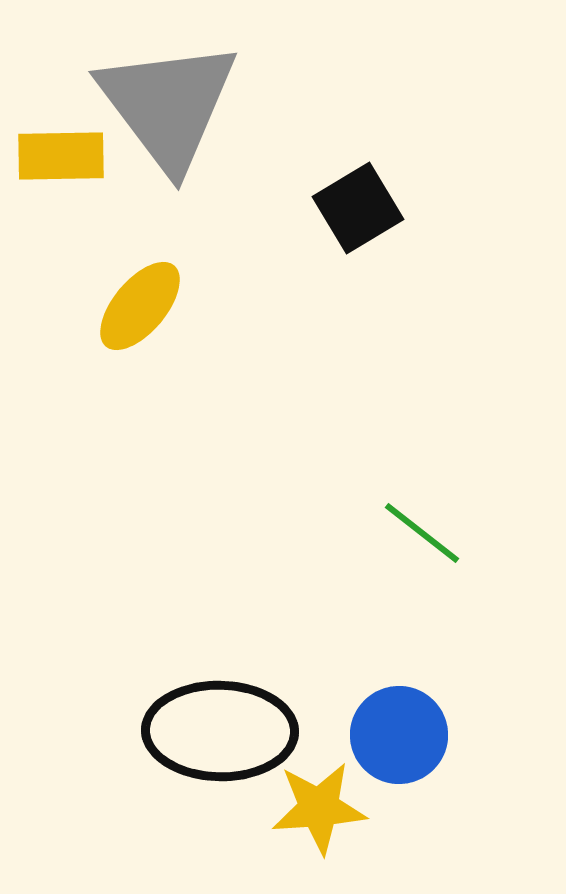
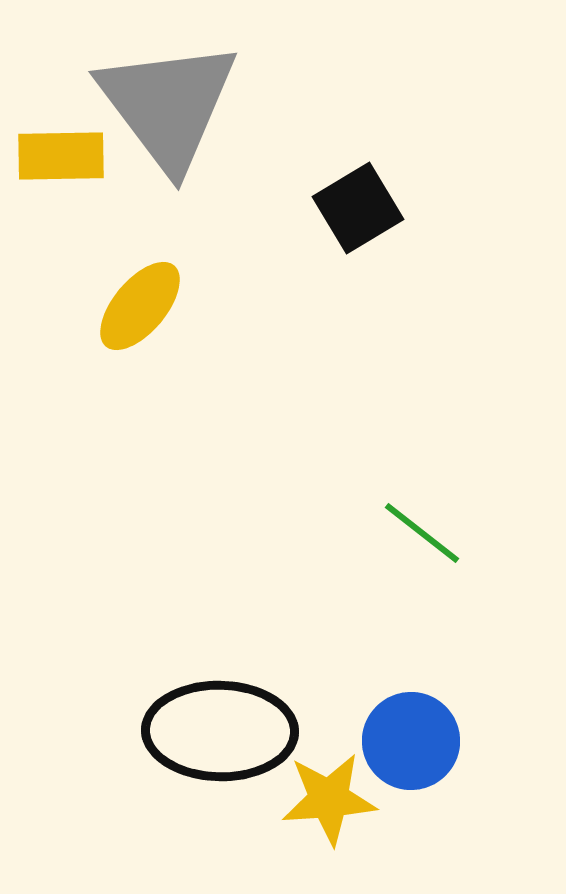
blue circle: moved 12 px right, 6 px down
yellow star: moved 10 px right, 9 px up
